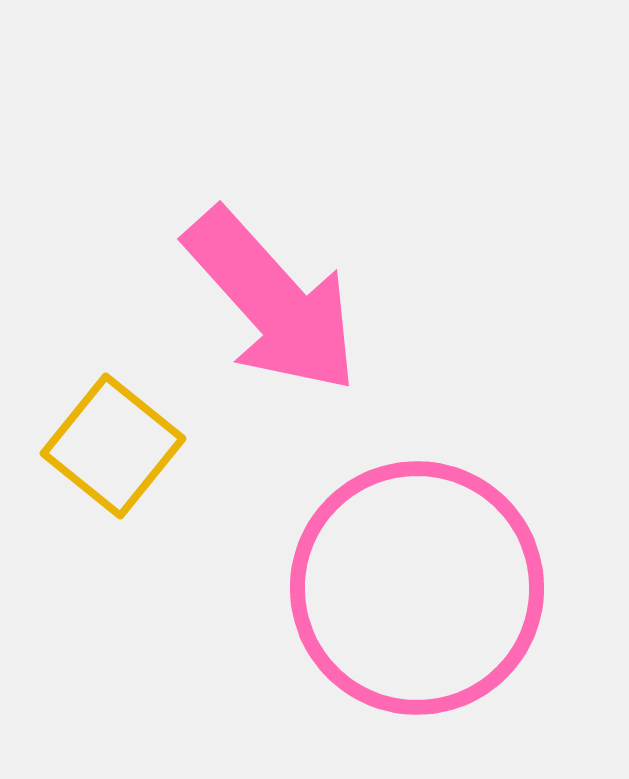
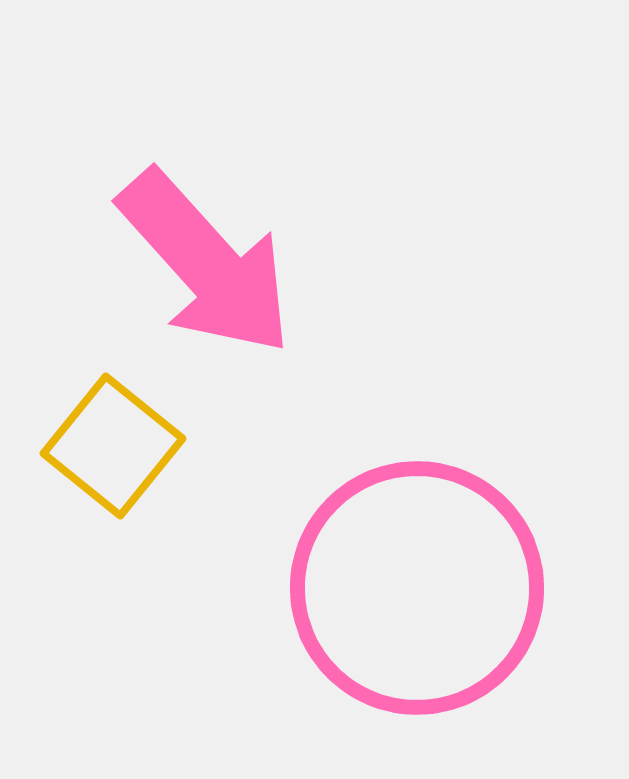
pink arrow: moved 66 px left, 38 px up
